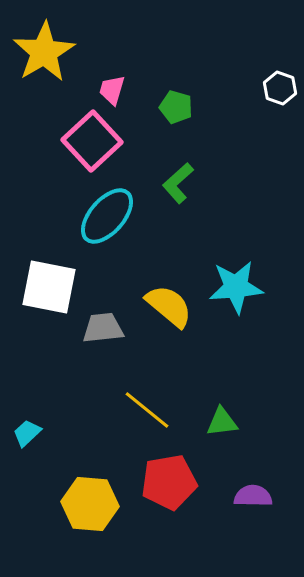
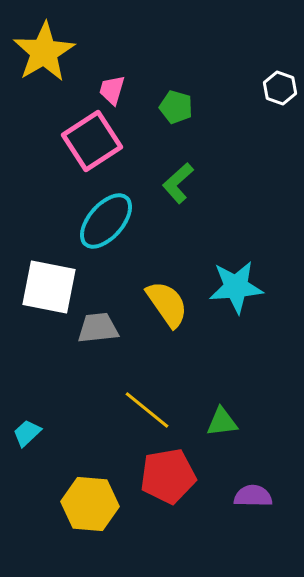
pink square: rotated 10 degrees clockwise
cyan ellipse: moved 1 px left, 5 px down
yellow semicircle: moved 2 px left, 2 px up; rotated 15 degrees clockwise
gray trapezoid: moved 5 px left
red pentagon: moved 1 px left, 6 px up
